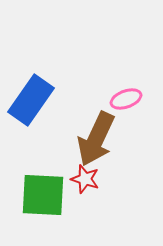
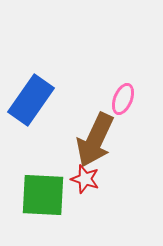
pink ellipse: moved 3 px left; rotated 48 degrees counterclockwise
brown arrow: moved 1 px left, 1 px down
